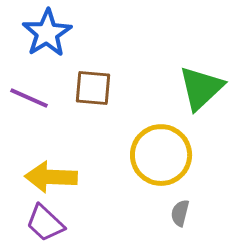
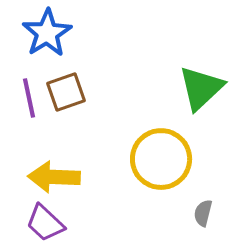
brown square: moved 27 px left, 4 px down; rotated 24 degrees counterclockwise
purple line: rotated 54 degrees clockwise
yellow circle: moved 4 px down
yellow arrow: moved 3 px right
gray semicircle: moved 23 px right
